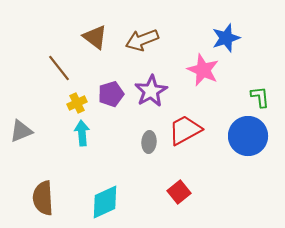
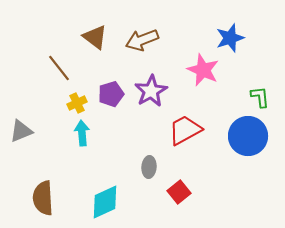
blue star: moved 4 px right
gray ellipse: moved 25 px down
